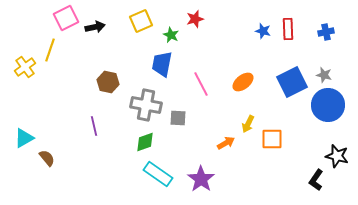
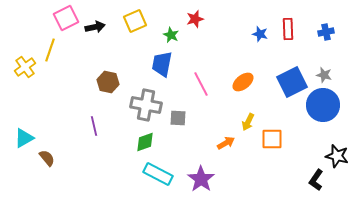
yellow square: moved 6 px left
blue star: moved 3 px left, 3 px down
blue circle: moved 5 px left
yellow arrow: moved 2 px up
cyan rectangle: rotated 8 degrees counterclockwise
